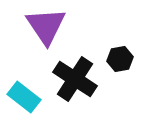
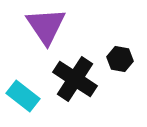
black hexagon: rotated 20 degrees clockwise
cyan rectangle: moved 1 px left, 1 px up
